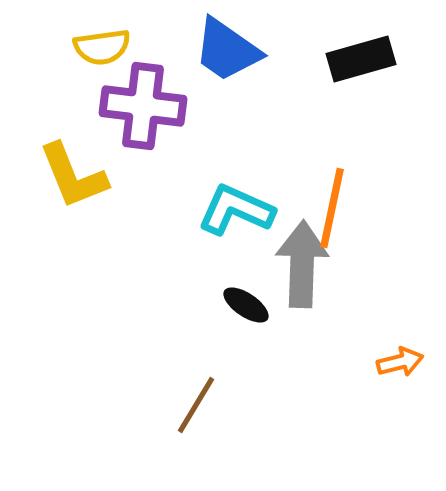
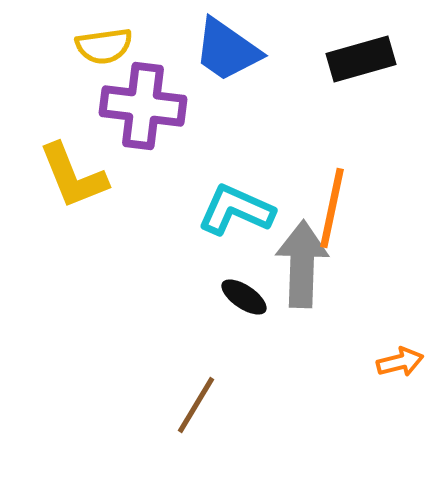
yellow semicircle: moved 2 px right, 1 px up
black ellipse: moved 2 px left, 8 px up
